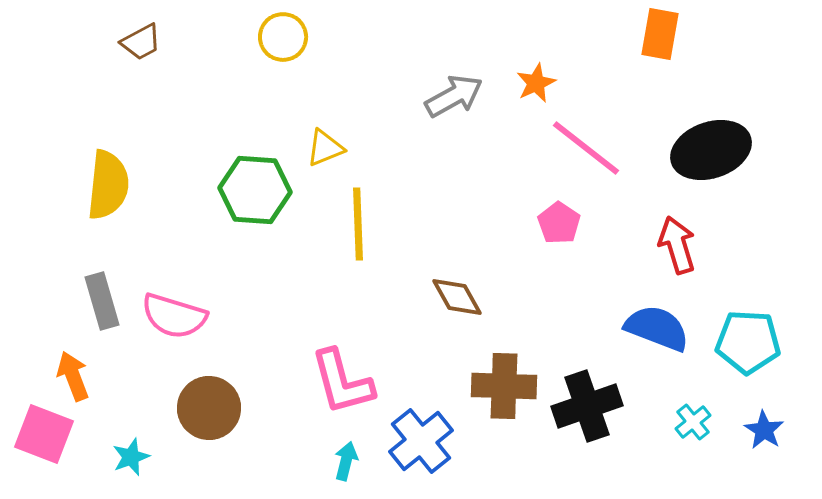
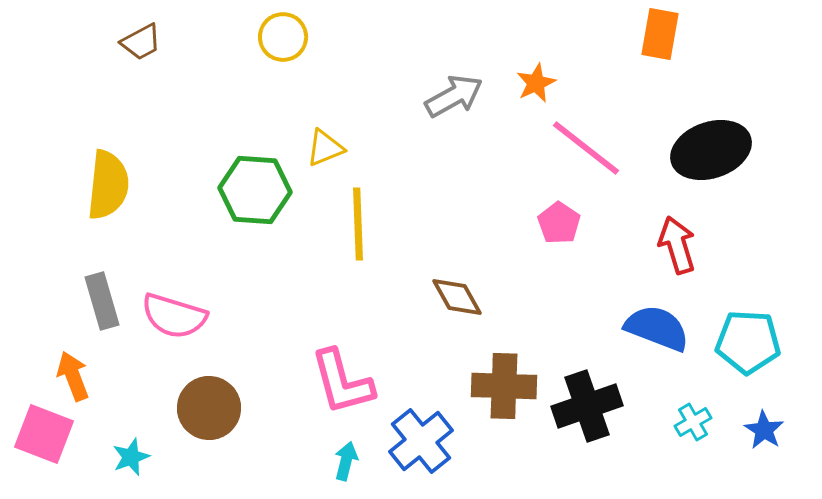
cyan cross: rotated 9 degrees clockwise
